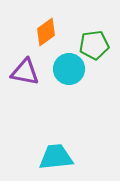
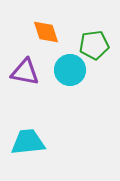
orange diamond: rotated 72 degrees counterclockwise
cyan circle: moved 1 px right, 1 px down
cyan trapezoid: moved 28 px left, 15 px up
